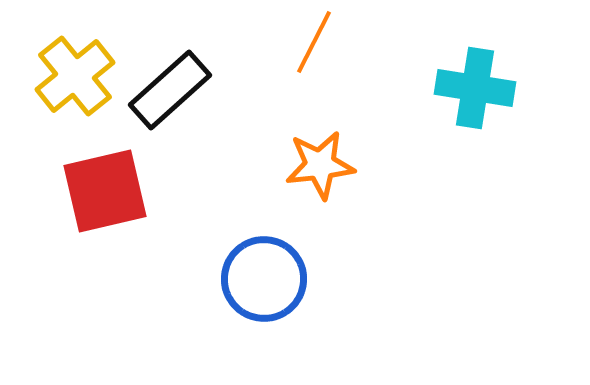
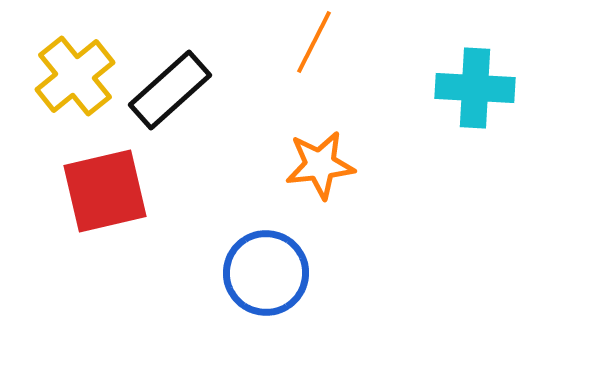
cyan cross: rotated 6 degrees counterclockwise
blue circle: moved 2 px right, 6 px up
